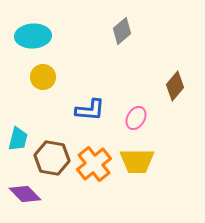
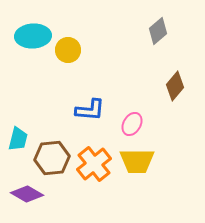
gray diamond: moved 36 px right
yellow circle: moved 25 px right, 27 px up
pink ellipse: moved 4 px left, 6 px down
brown hexagon: rotated 16 degrees counterclockwise
purple diamond: moved 2 px right; rotated 16 degrees counterclockwise
